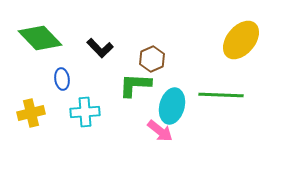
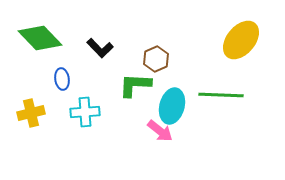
brown hexagon: moved 4 px right
